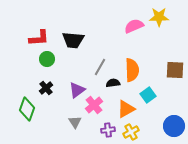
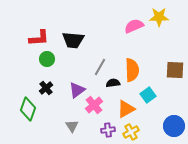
green diamond: moved 1 px right
gray triangle: moved 3 px left, 4 px down
